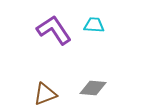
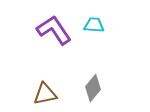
gray diamond: rotated 56 degrees counterclockwise
brown triangle: rotated 10 degrees clockwise
